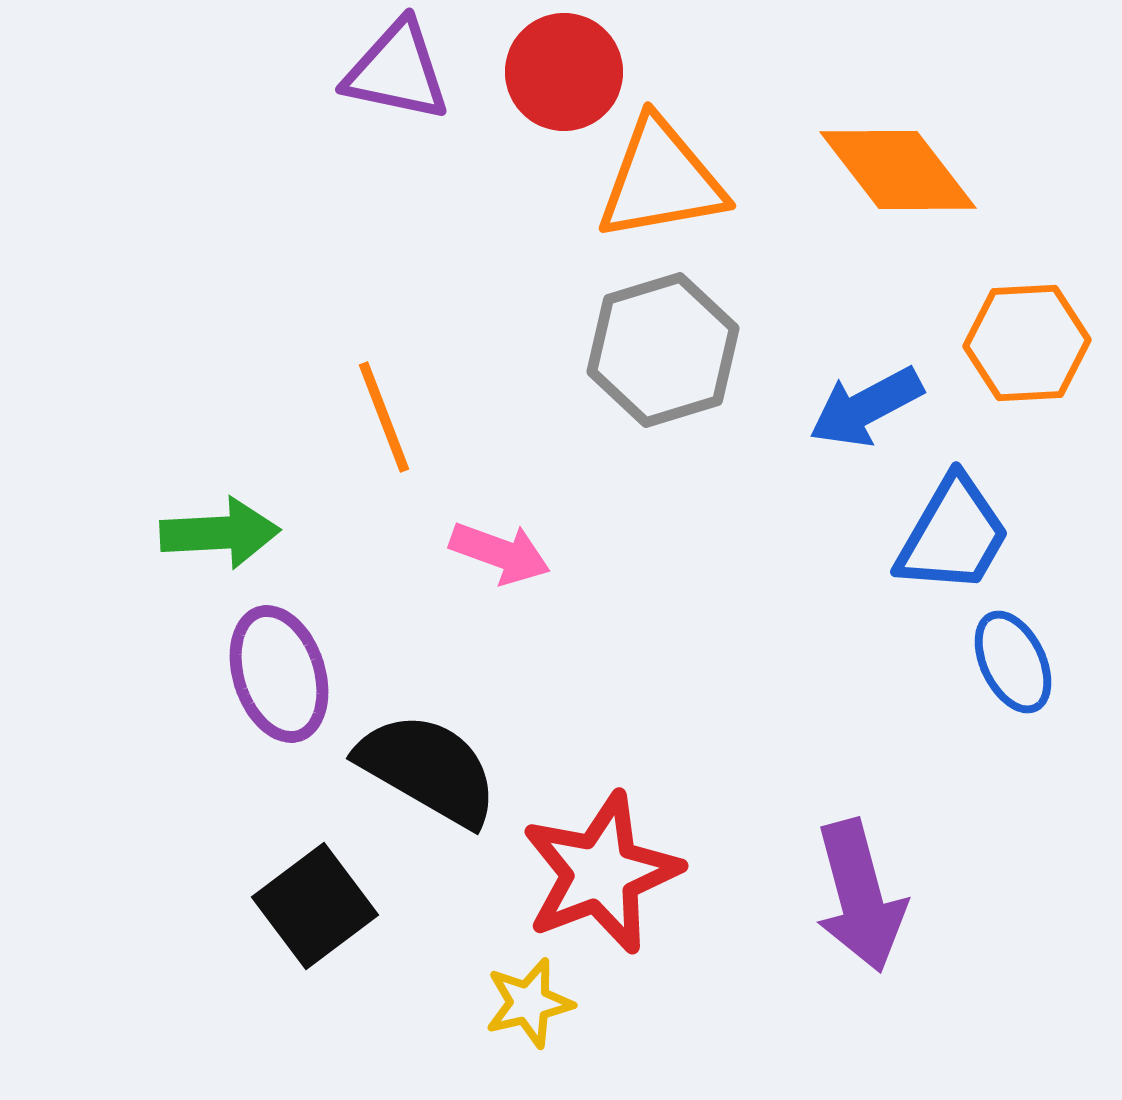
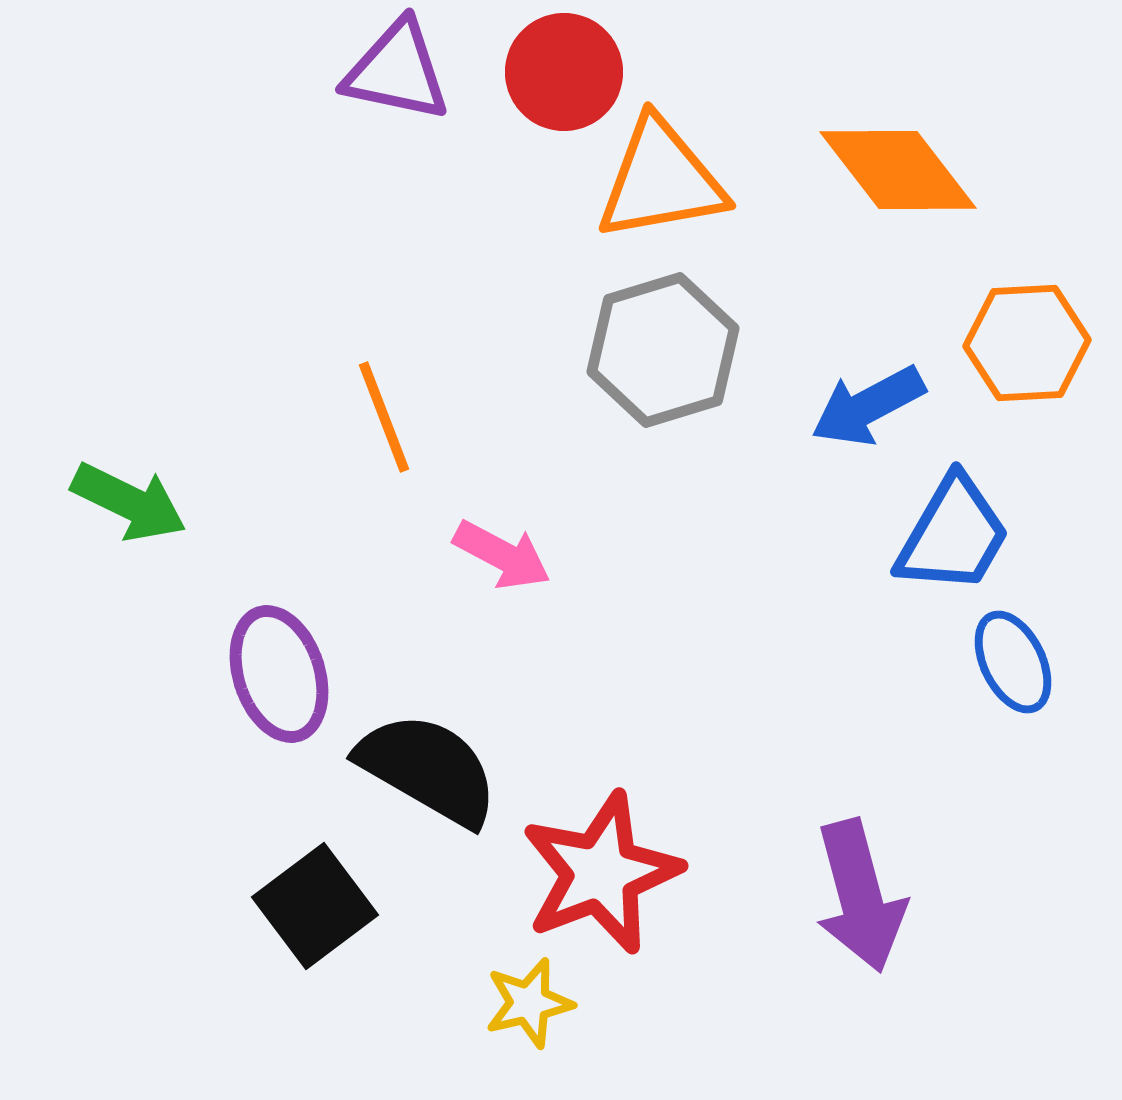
blue arrow: moved 2 px right, 1 px up
green arrow: moved 91 px left, 31 px up; rotated 29 degrees clockwise
pink arrow: moved 2 px right, 2 px down; rotated 8 degrees clockwise
